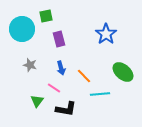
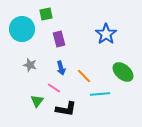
green square: moved 2 px up
